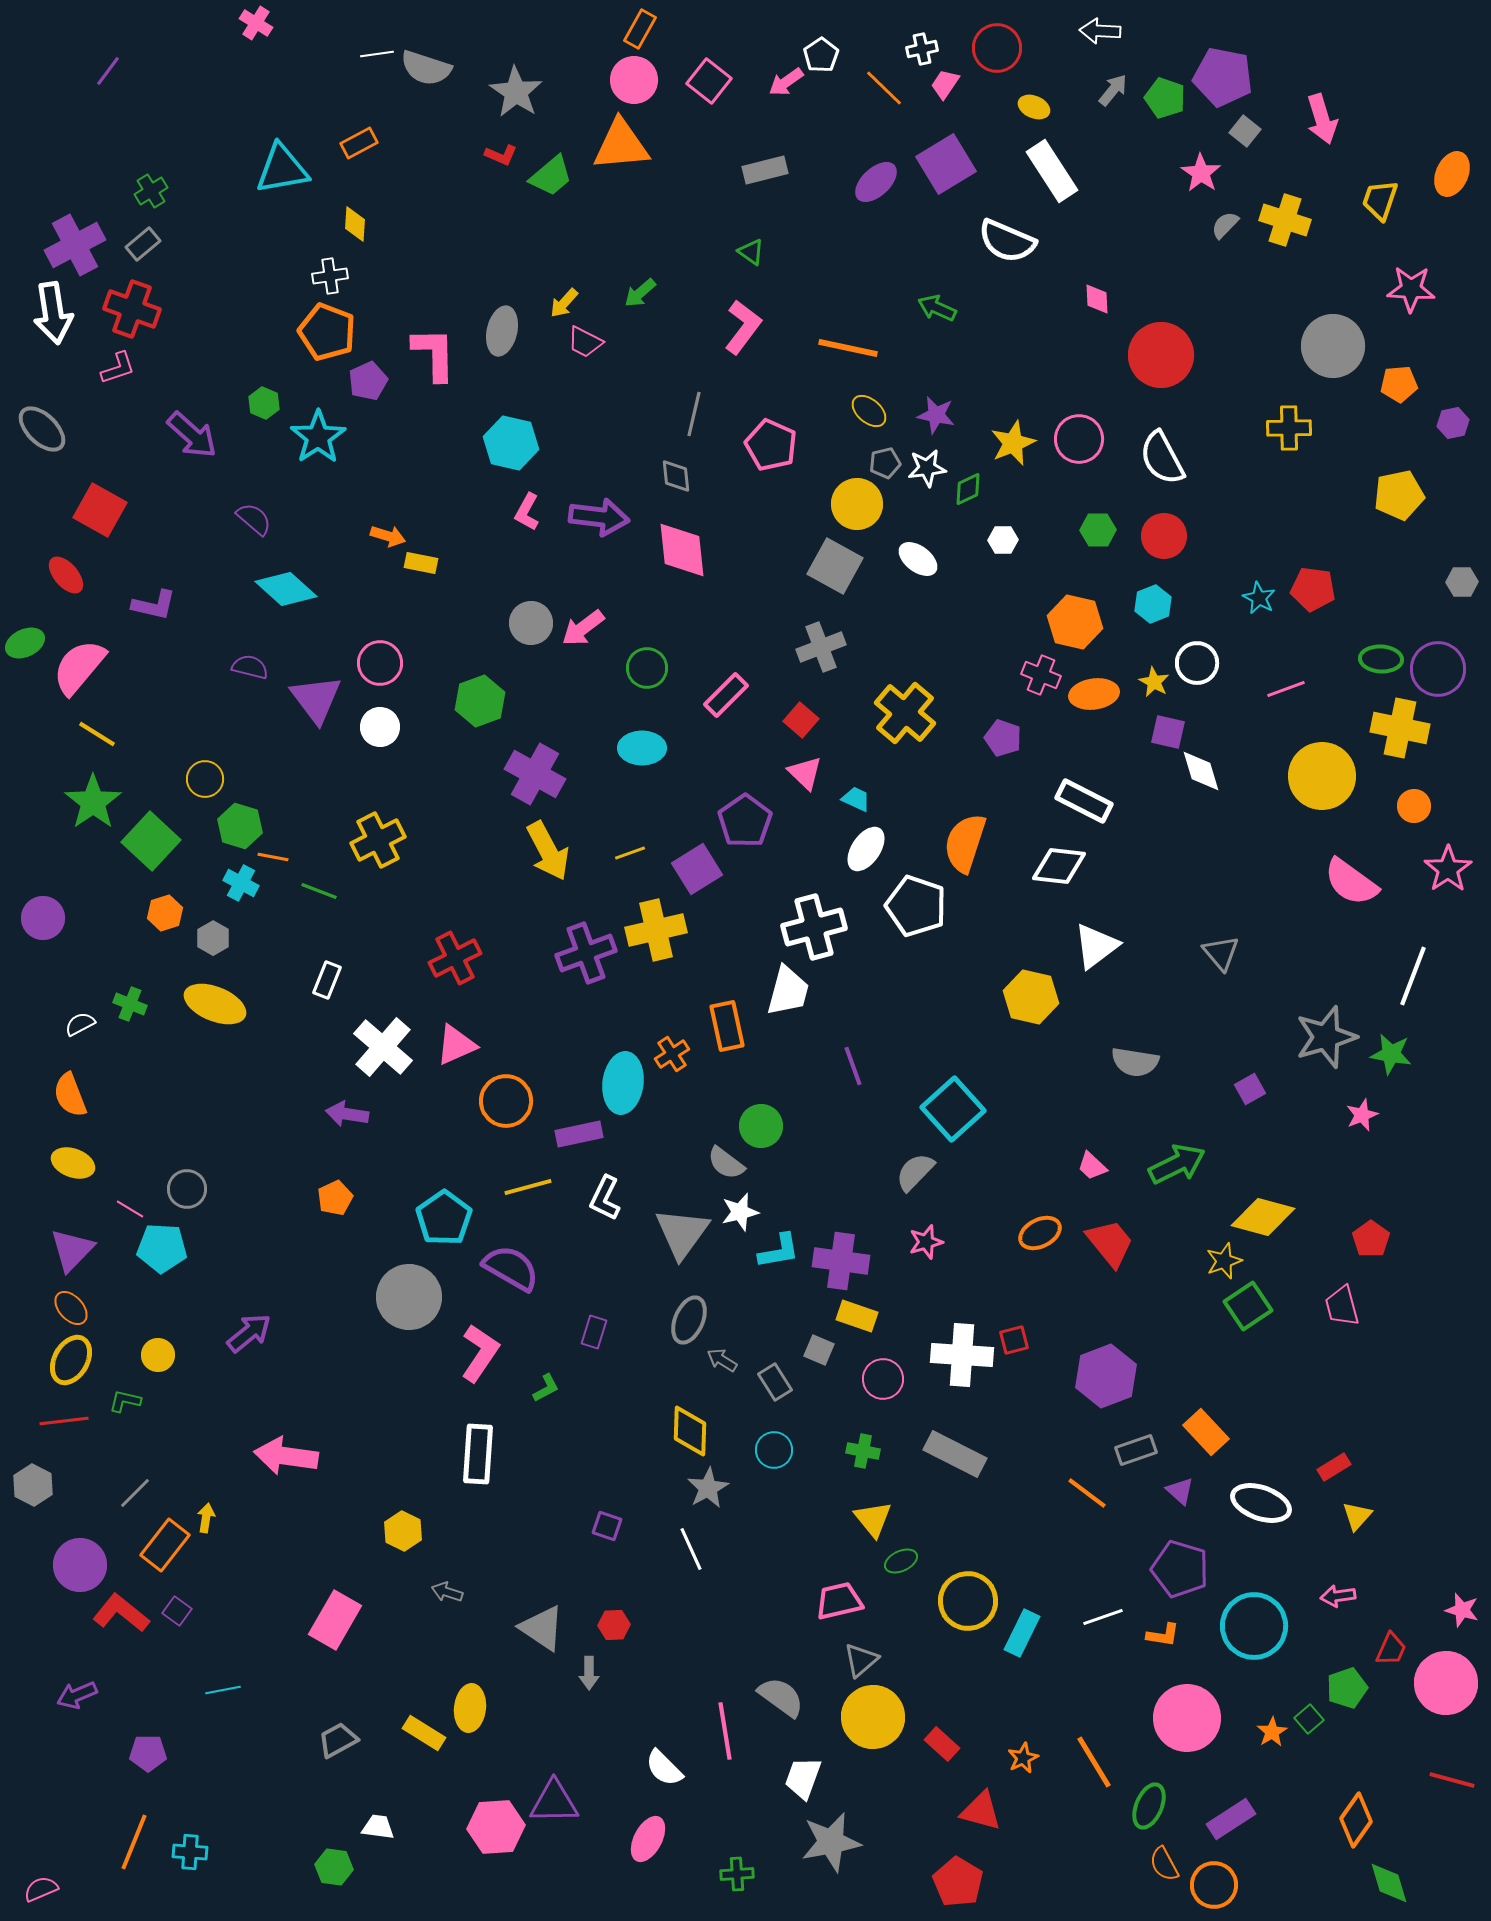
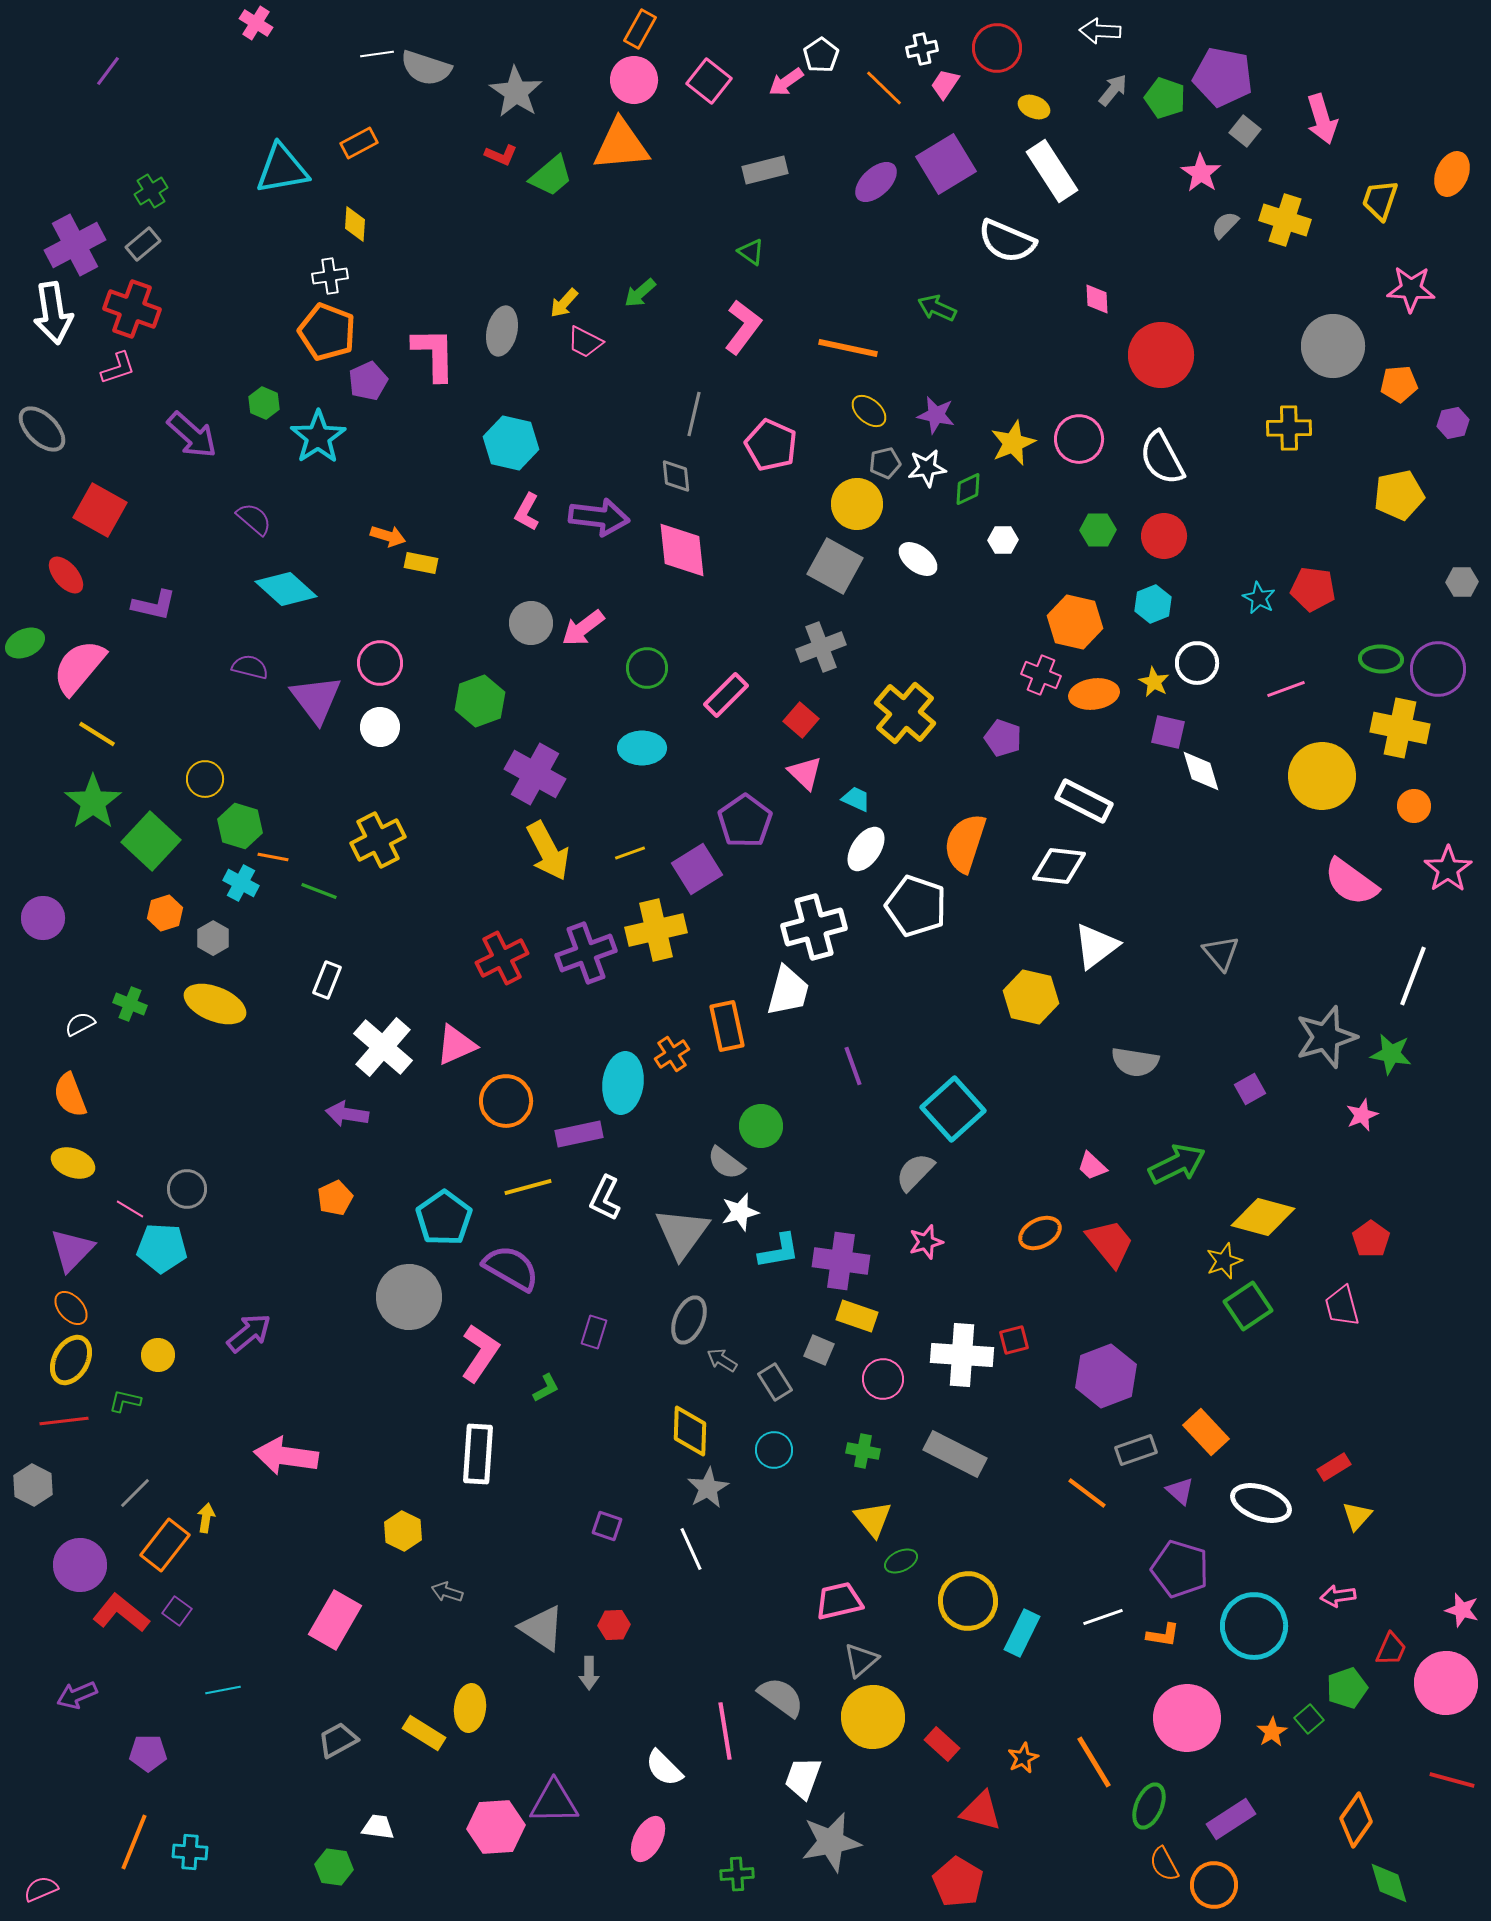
red cross at (455, 958): moved 47 px right
